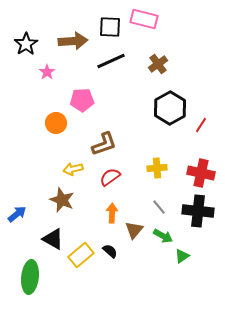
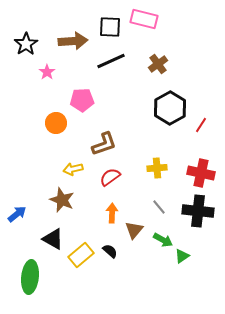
green arrow: moved 4 px down
